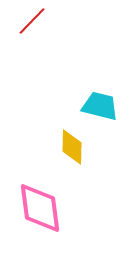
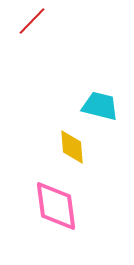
yellow diamond: rotated 6 degrees counterclockwise
pink diamond: moved 16 px right, 2 px up
